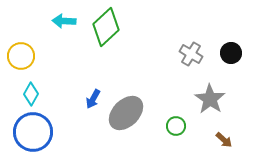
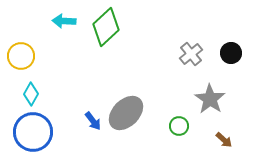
gray cross: rotated 20 degrees clockwise
blue arrow: moved 22 px down; rotated 66 degrees counterclockwise
green circle: moved 3 px right
